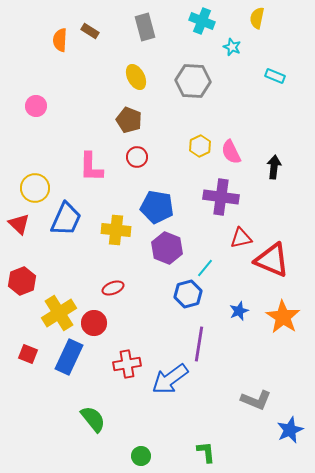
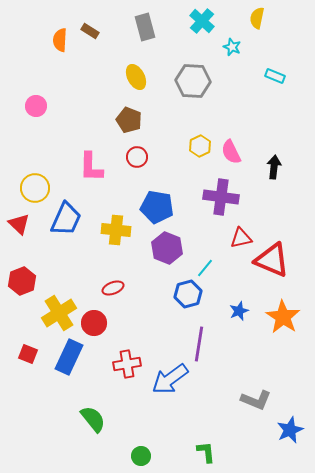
cyan cross at (202, 21): rotated 20 degrees clockwise
